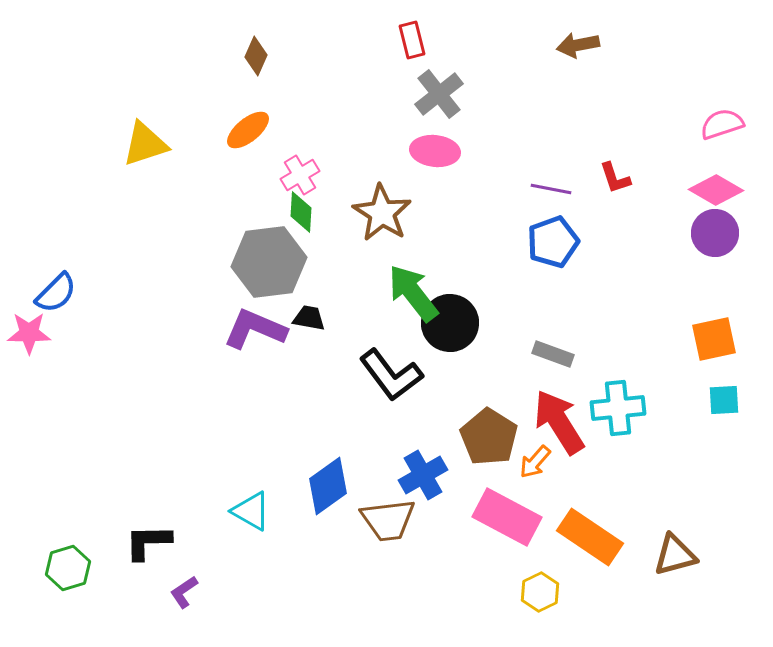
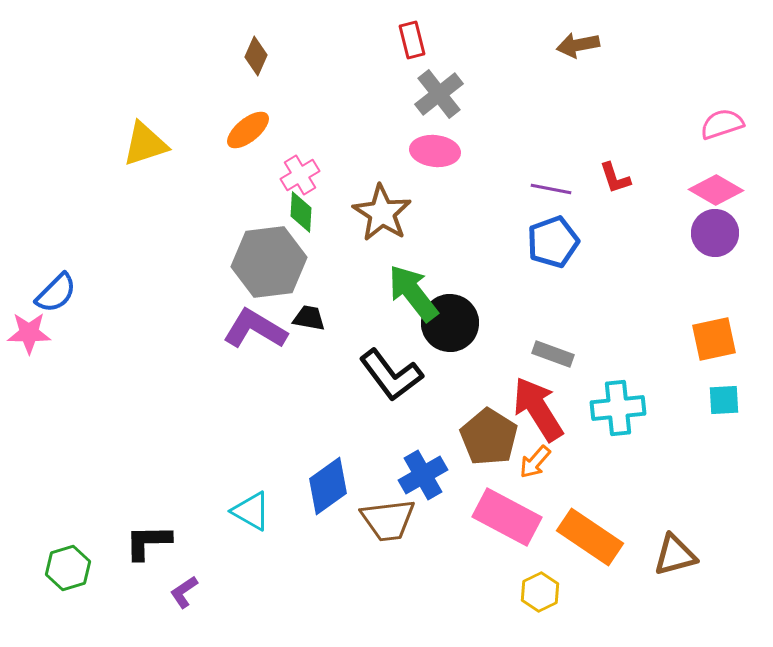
purple L-shape at (255, 329): rotated 8 degrees clockwise
red arrow at (559, 422): moved 21 px left, 13 px up
